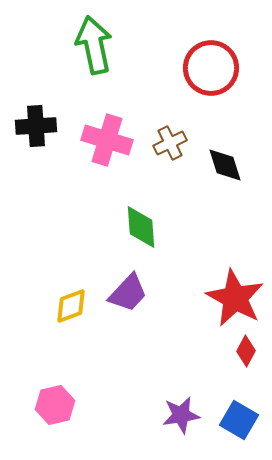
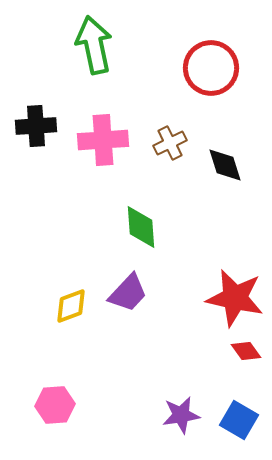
pink cross: moved 4 px left; rotated 21 degrees counterclockwise
red star: rotated 16 degrees counterclockwise
red diamond: rotated 64 degrees counterclockwise
pink hexagon: rotated 9 degrees clockwise
